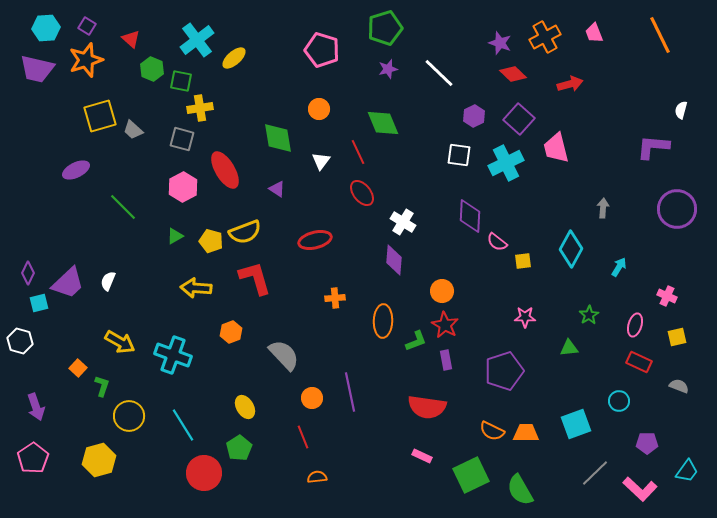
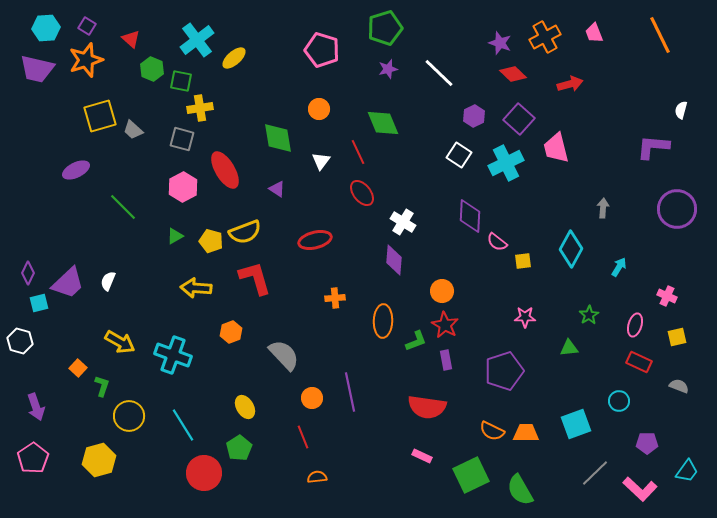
white square at (459, 155): rotated 25 degrees clockwise
